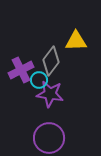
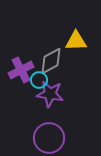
gray diamond: rotated 24 degrees clockwise
